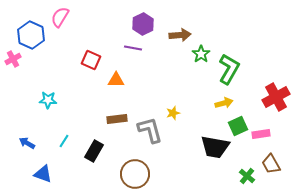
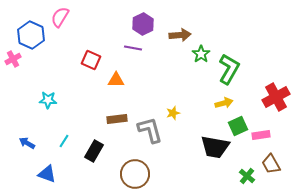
pink rectangle: moved 1 px down
blue triangle: moved 4 px right
